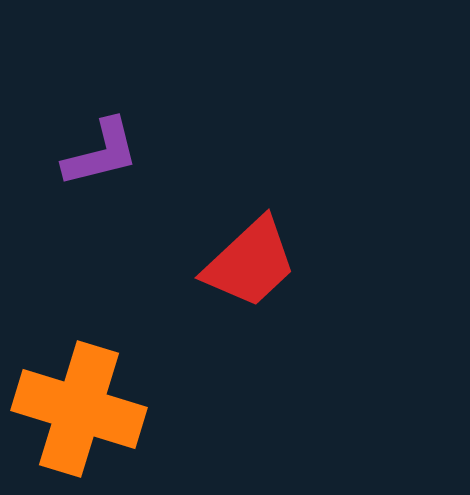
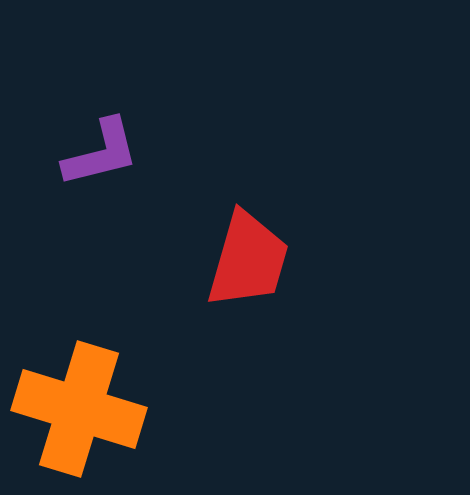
red trapezoid: moved 2 px left, 3 px up; rotated 31 degrees counterclockwise
